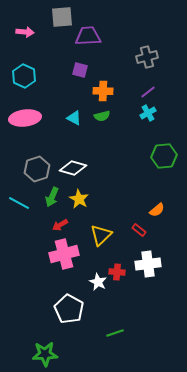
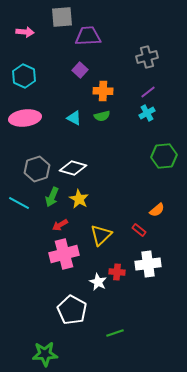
purple square: rotated 28 degrees clockwise
cyan cross: moved 1 px left
white pentagon: moved 3 px right, 1 px down
